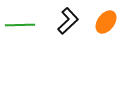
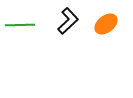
orange ellipse: moved 2 px down; rotated 15 degrees clockwise
